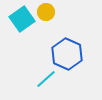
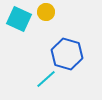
cyan square: moved 3 px left; rotated 30 degrees counterclockwise
blue hexagon: rotated 8 degrees counterclockwise
